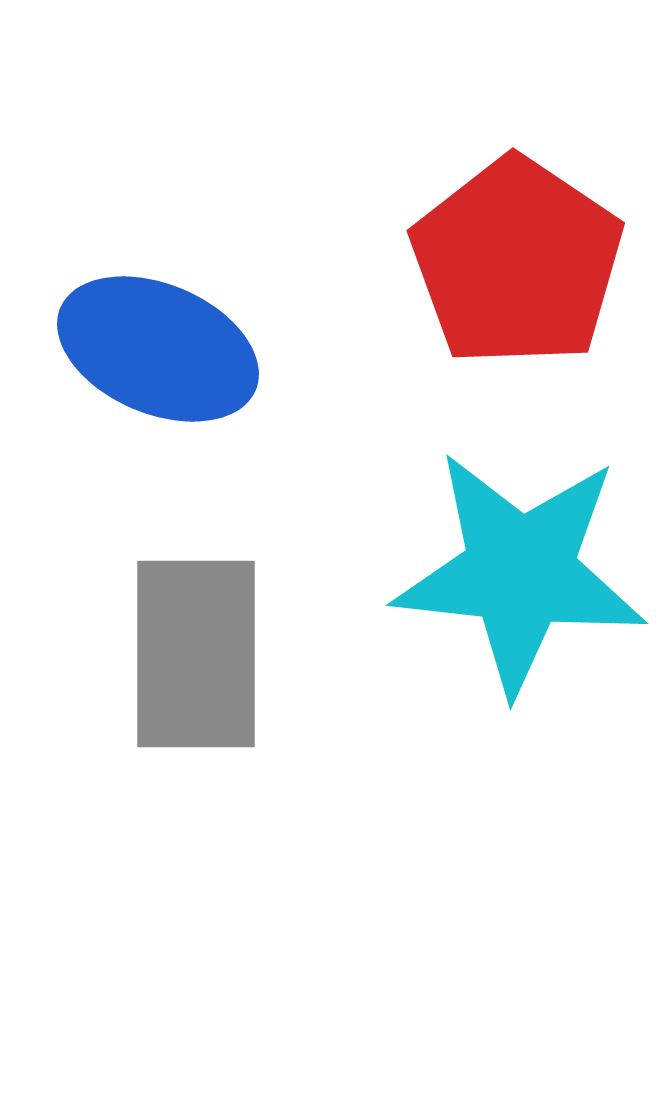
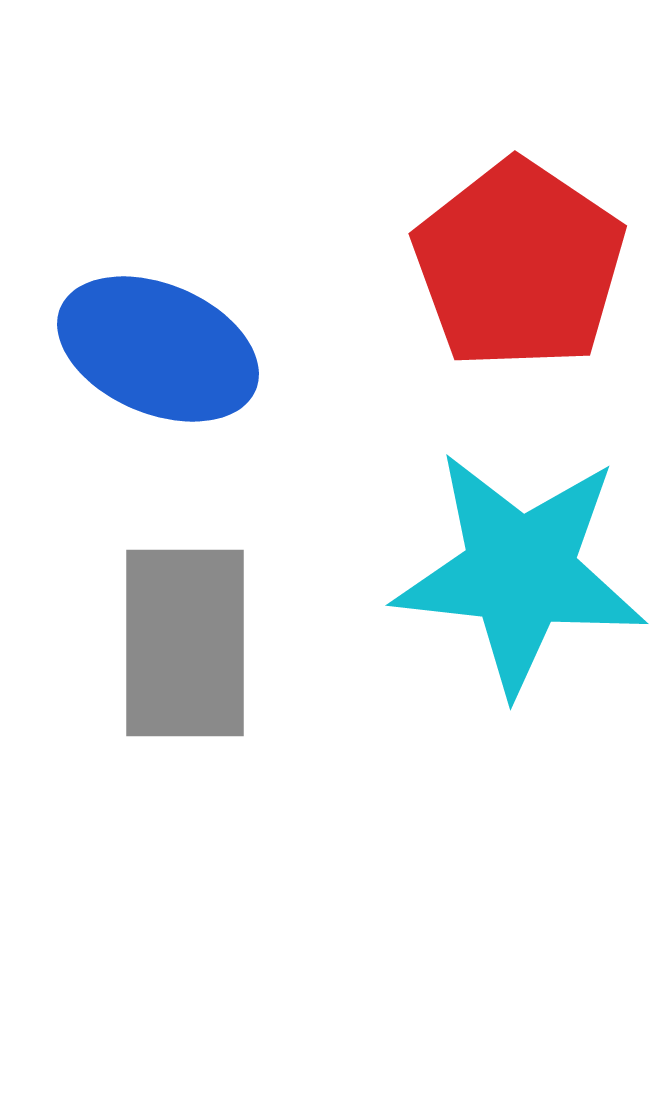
red pentagon: moved 2 px right, 3 px down
gray rectangle: moved 11 px left, 11 px up
